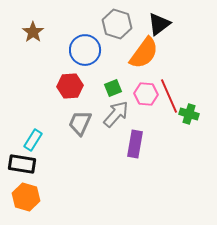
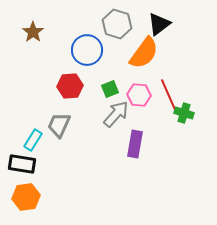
blue circle: moved 2 px right
green square: moved 3 px left, 1 px down
pink hexagon: moved 7 px left, 1 px down
green cross: moved 5 px left, 1 px up
gray trapezoid: moved 21 px left, 2 px down
orange hexagon: rotated 24 degrees counterclockwise
